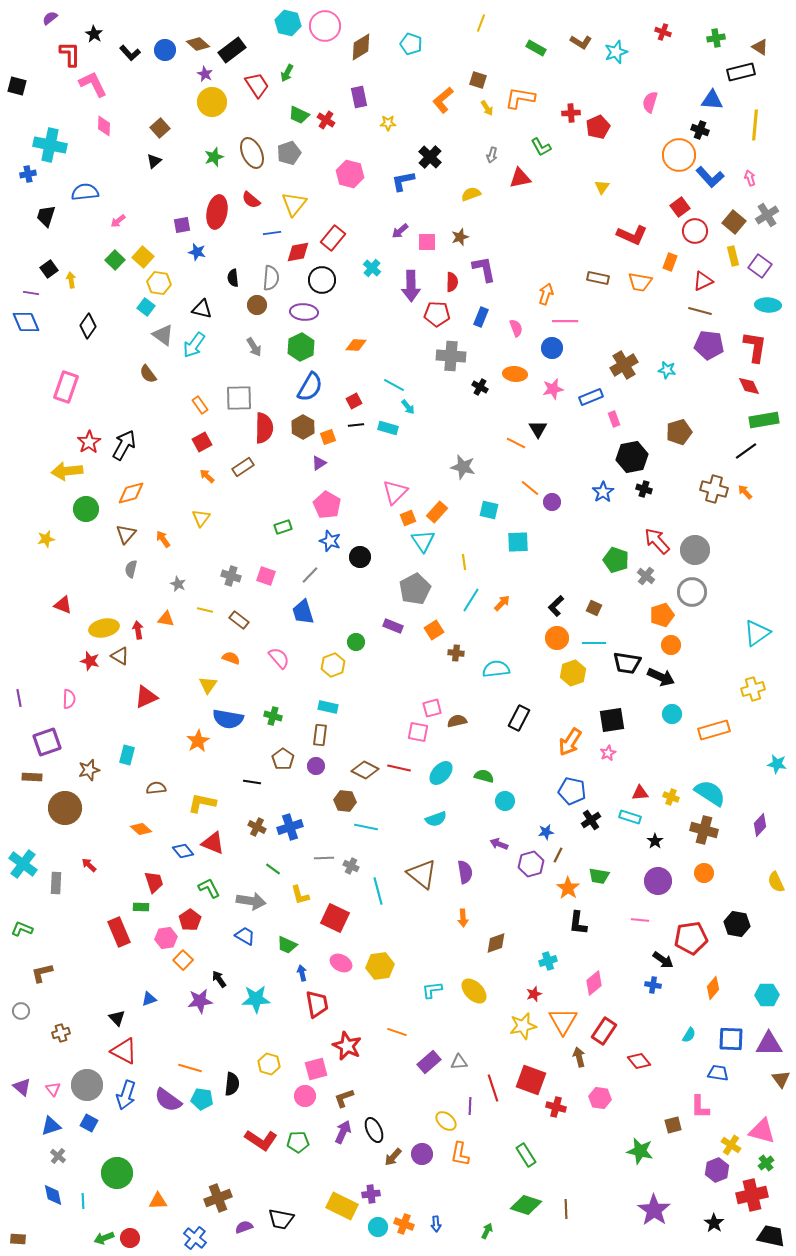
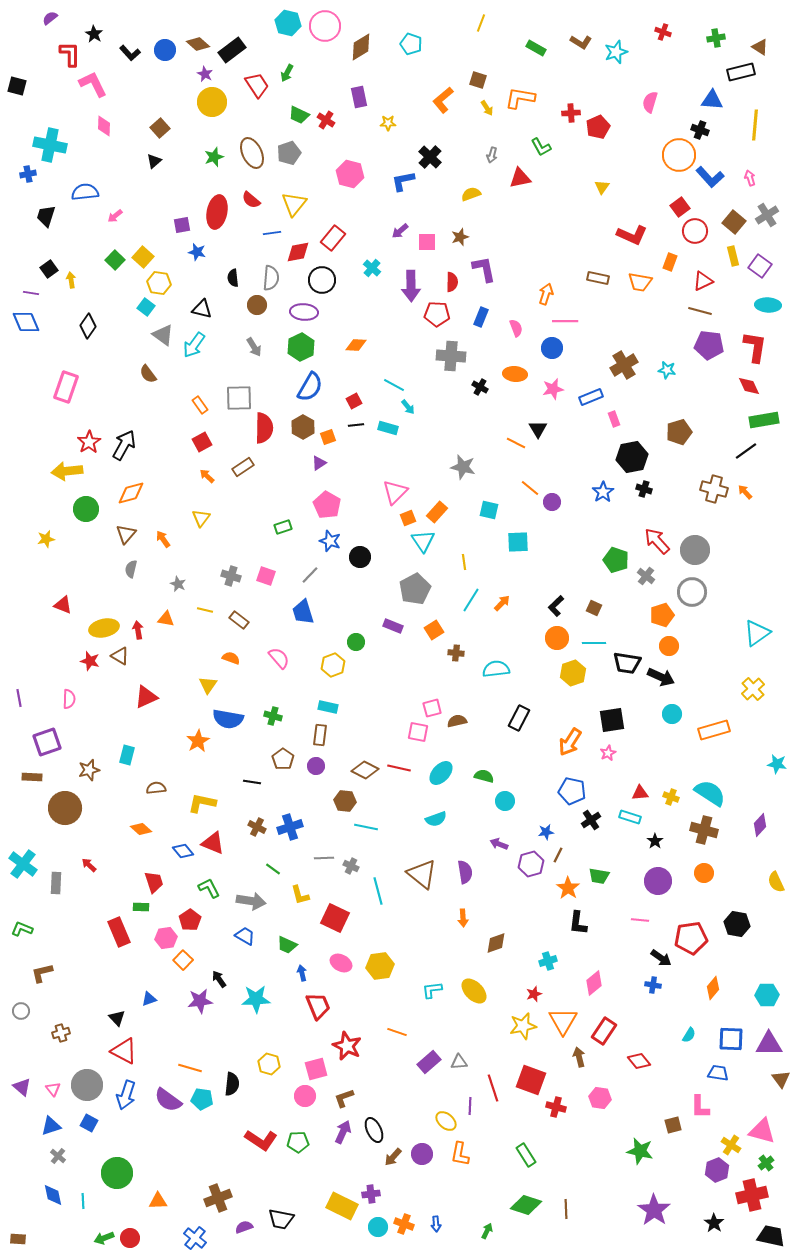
pink arrow at (118, 221): moved 3 px left, 5 px up
orange circle at (671, 645): moved 2 px left, 1 px down
yellow cross at (753, 689): rotated 25 degrees counterclockwise
black arrow at (663, 960): moved 2 px left, 2 px up
red trapezoid at (317, 1004): moved 1 px right, 2 px down; rotated 12 degrees counterclockwise
